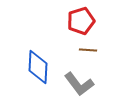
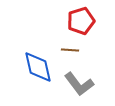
brown line: moved 18 px left
blue diamond: rotated 16 degrees counterclockwise
